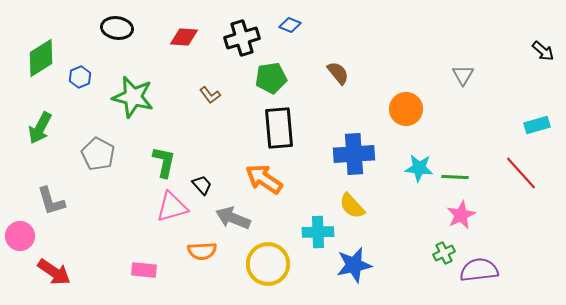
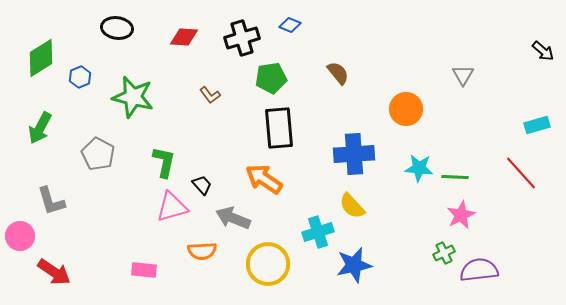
cyan cross: rotated 16 degrees counterclockwise
